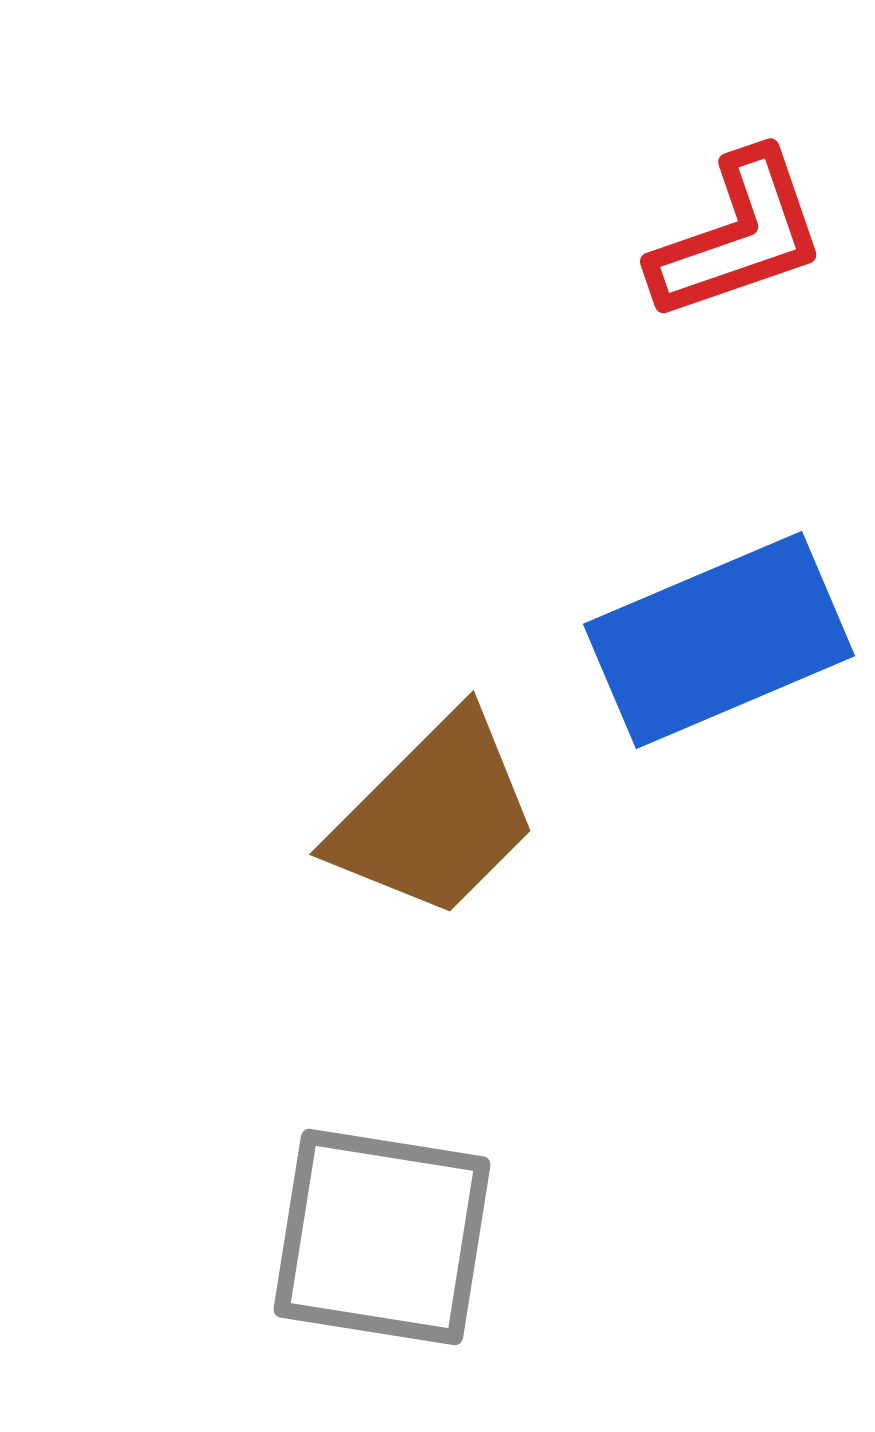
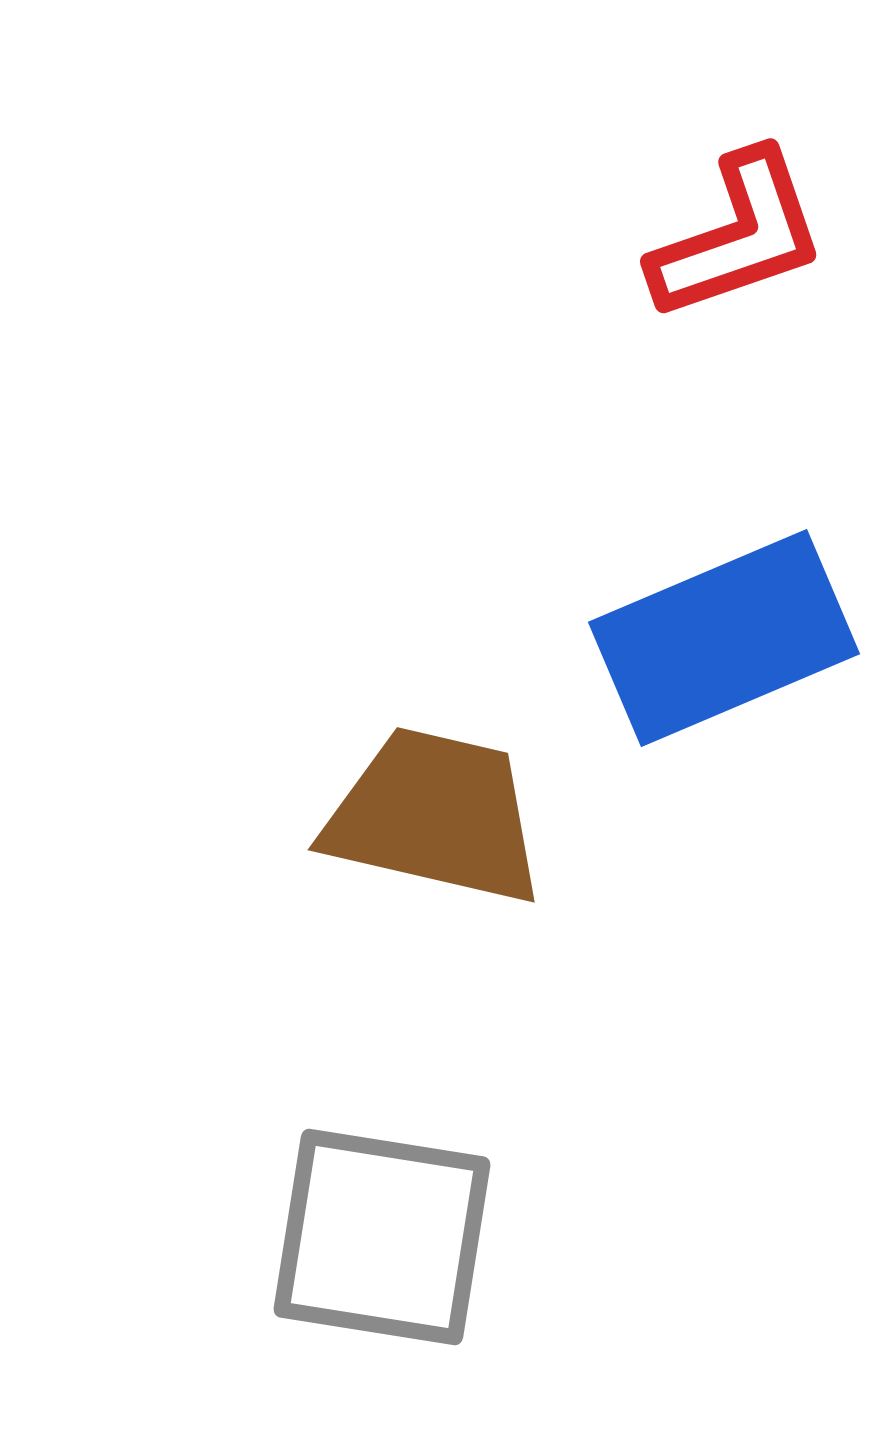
blue rectangle: moved 5 px right, 2 px up
brown trapezoid: rotated 122 degrees counterclockwise
